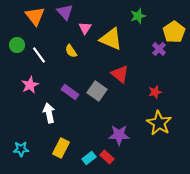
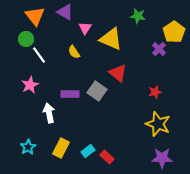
purple triangle: rotated 18 degrees counterclockwise
green star: rotated 28 degrees clockwise
green circle: moved 9 px right, 6 px up
yellow semicircle: moved 3 px right, 1 px down
red triangle: moved 2 px left, 1 px up
purple rectangle: moved 2 px down; rotated 36 degrees counterclockwise
yellow star: moved 1 px left, 1 px down; rotated 10 degrees counterclockwise
purple star: moved 43 px right, 23 px down
cyan star: moved 7 px right, 2 px up; rotated 28 degrees counterclockwise
cyan rectangle: moved 1 px left, 7 px up
